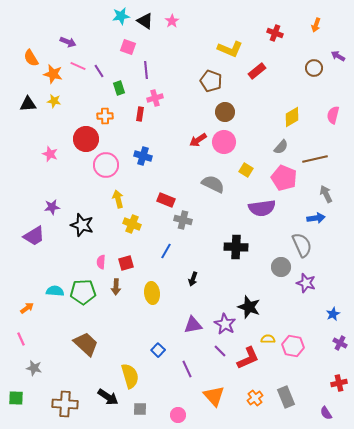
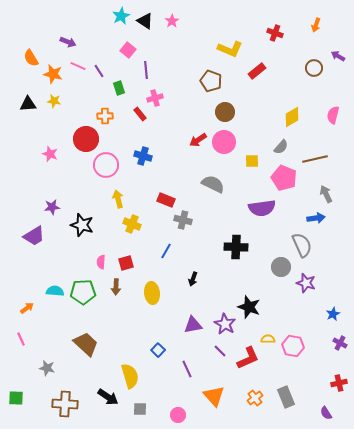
cyan star at (121, 16): rotated 18 degrees counterclockwise
pink square at (128, 47): moved 3 px down; rotated 21 degrees clockwise
red rectangle at (140, 114): rotated 48 degrees counterclockwise
yellow square at (246, 170): moved 6 px right, 9 px up; rotated 32 degrees counterclockwise
gray star at (34, 368): moved 13 px right
